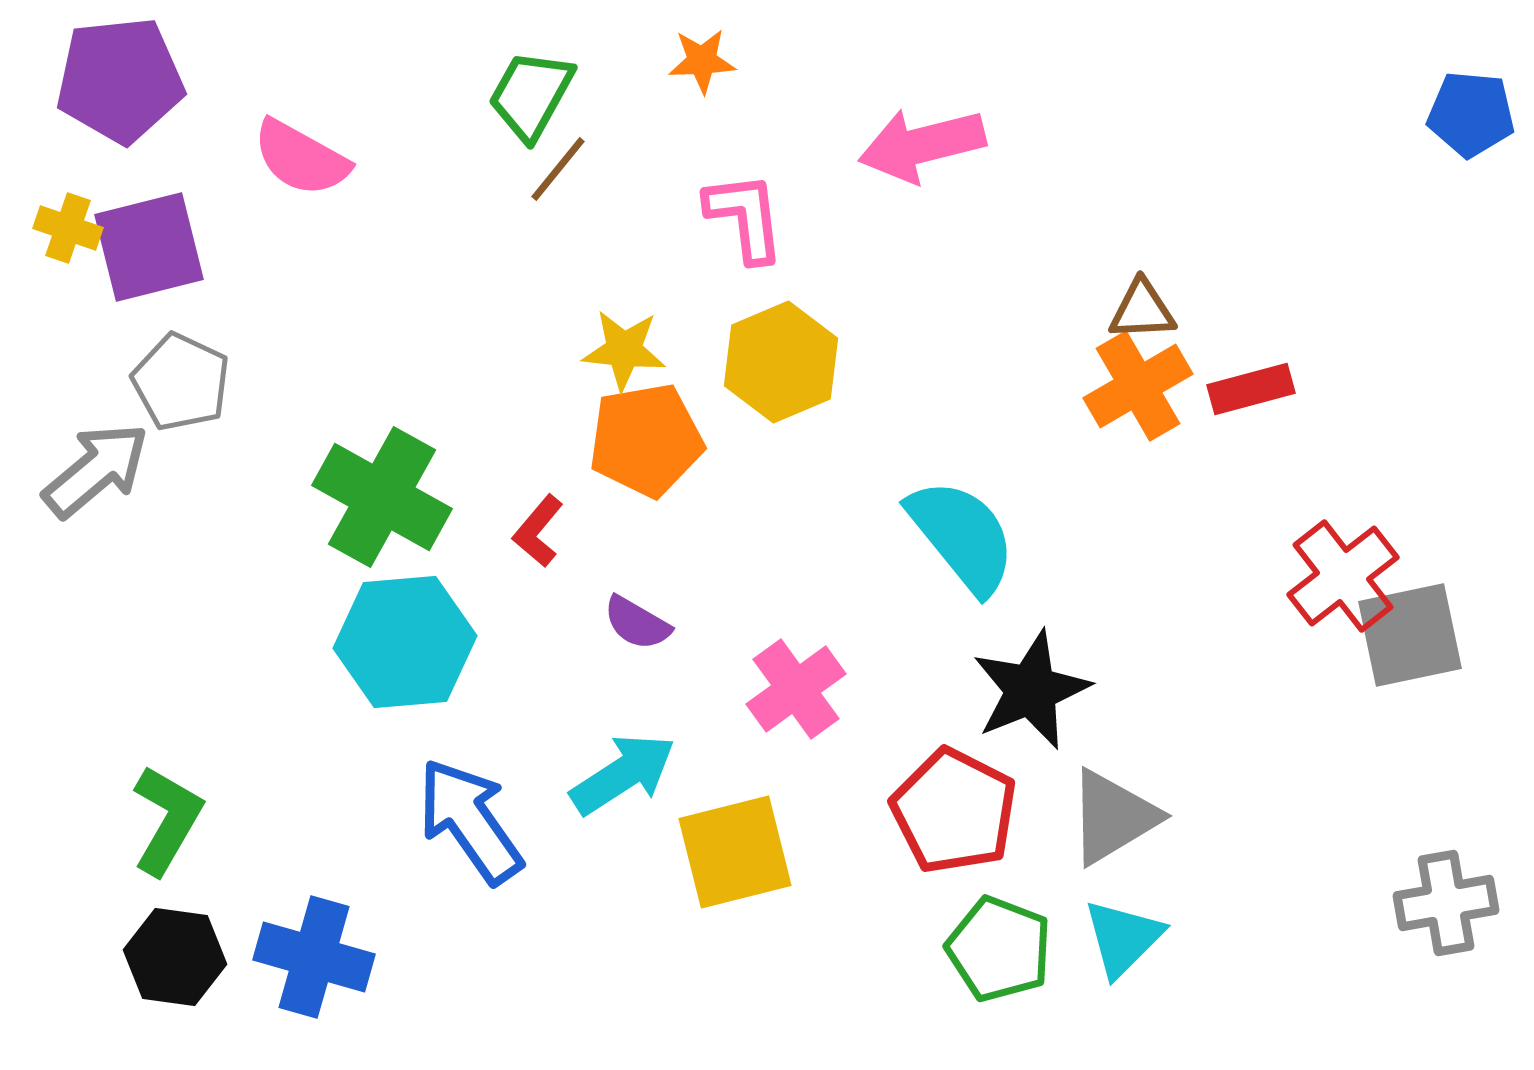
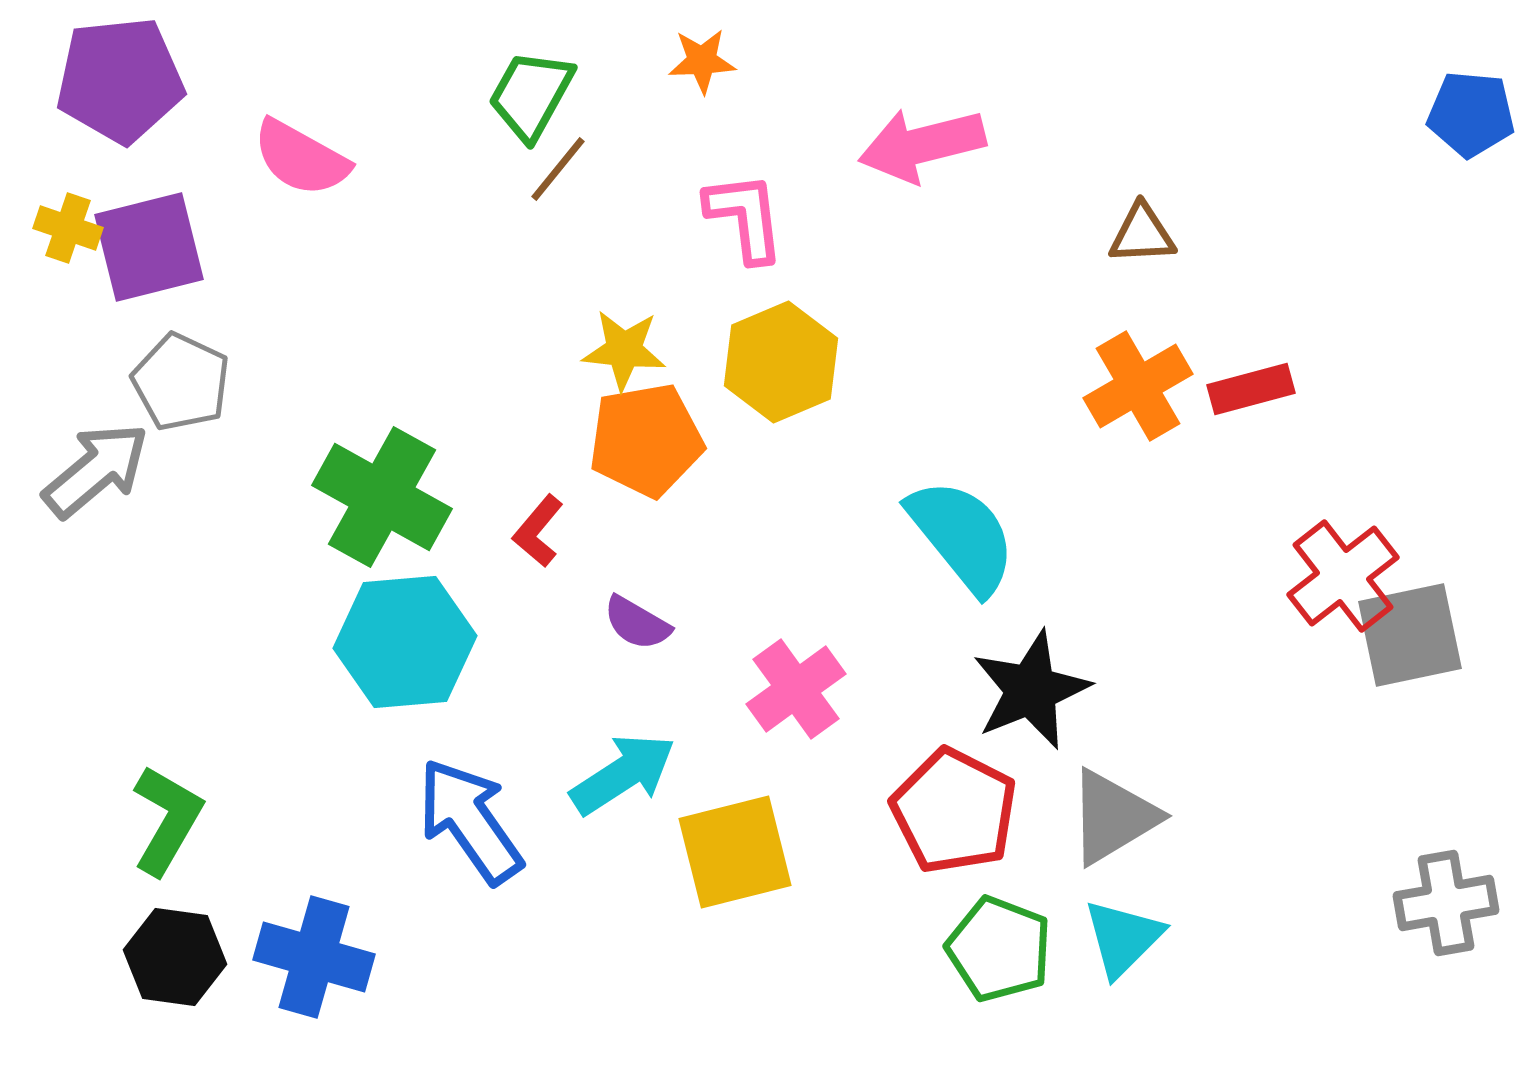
brown triangle: moved 76 px up
